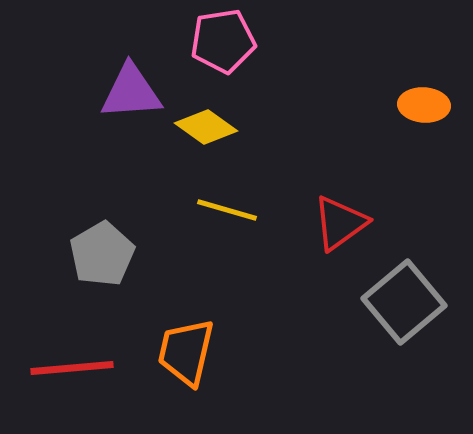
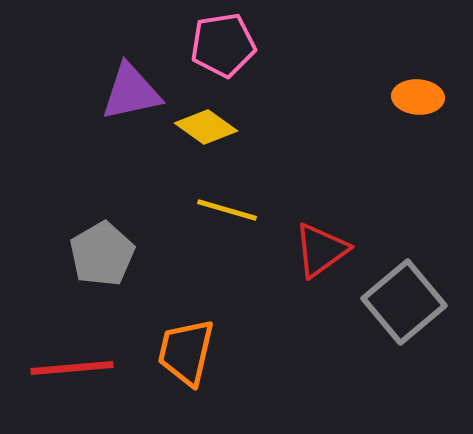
pink pentagon: moved 4 px down
purple triangle: rotated 8 degrees counterclockwise
orange ellipse: moved 6 px left, 8 px up
red triangle: moved 19 px left, 27 px down
